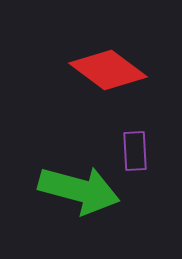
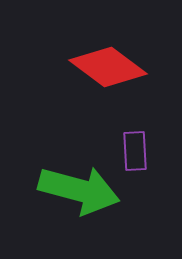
red diamond: moved 3 px up
